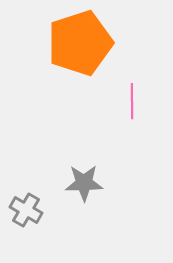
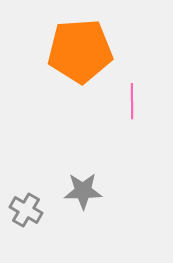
orange pentagon: moved 8 px down; rotated 14 degrees clockwise
gray star: moved 1 px left, 8 px down
